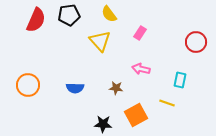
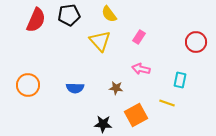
pink rectangle: moved 1 px left, 4 px down
